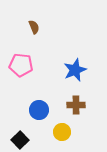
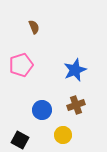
pink pentagon: rotated 25 degrees counterclockwise
brown cross: rotated 18 degrees counterclockwise
blue circle: moved 3 px right
yellow circle: moved 1 px right, 3 px down
black square: rotated 18 degrees counterclockwise
